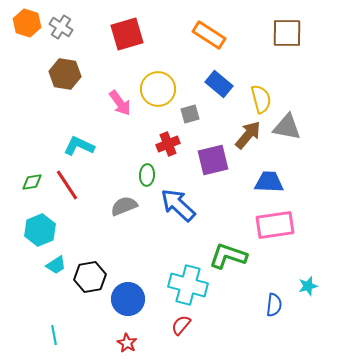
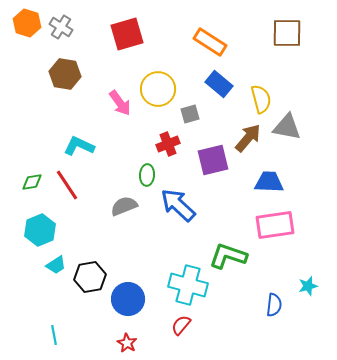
orange rectangle: moved 1 px right, 7 px down
brown arrow: moved 3 px down
